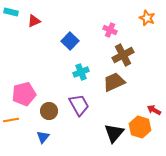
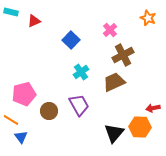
orange star: moved 1 px right
pink cross: rotated 24 degrees clockwise
blue square: moved 1 px right, 1 px up
cyan cross: rotated 14 degrees counterclockwise
red arrow: moved 1 px left, 2 px up; rotated 40 degrees counterclockwise
orange line: rotated 42 degrees clockwise
orange hexagon: rotated 15 degrees counterclockwise
blue triangle: moved 22 px left; rotated 16 degrees counterclockwise
